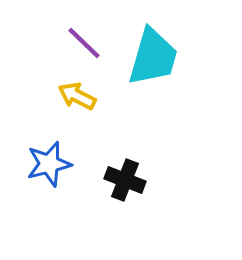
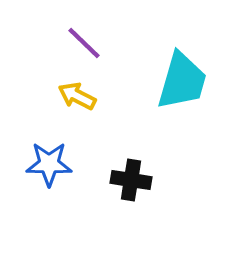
cyan trapezoid: moved 29 px right, 24 px down
blue star: rotated 15 degrees clockwise
black cross: moved 6 px right; rotated 12 degrees counterclockwise
